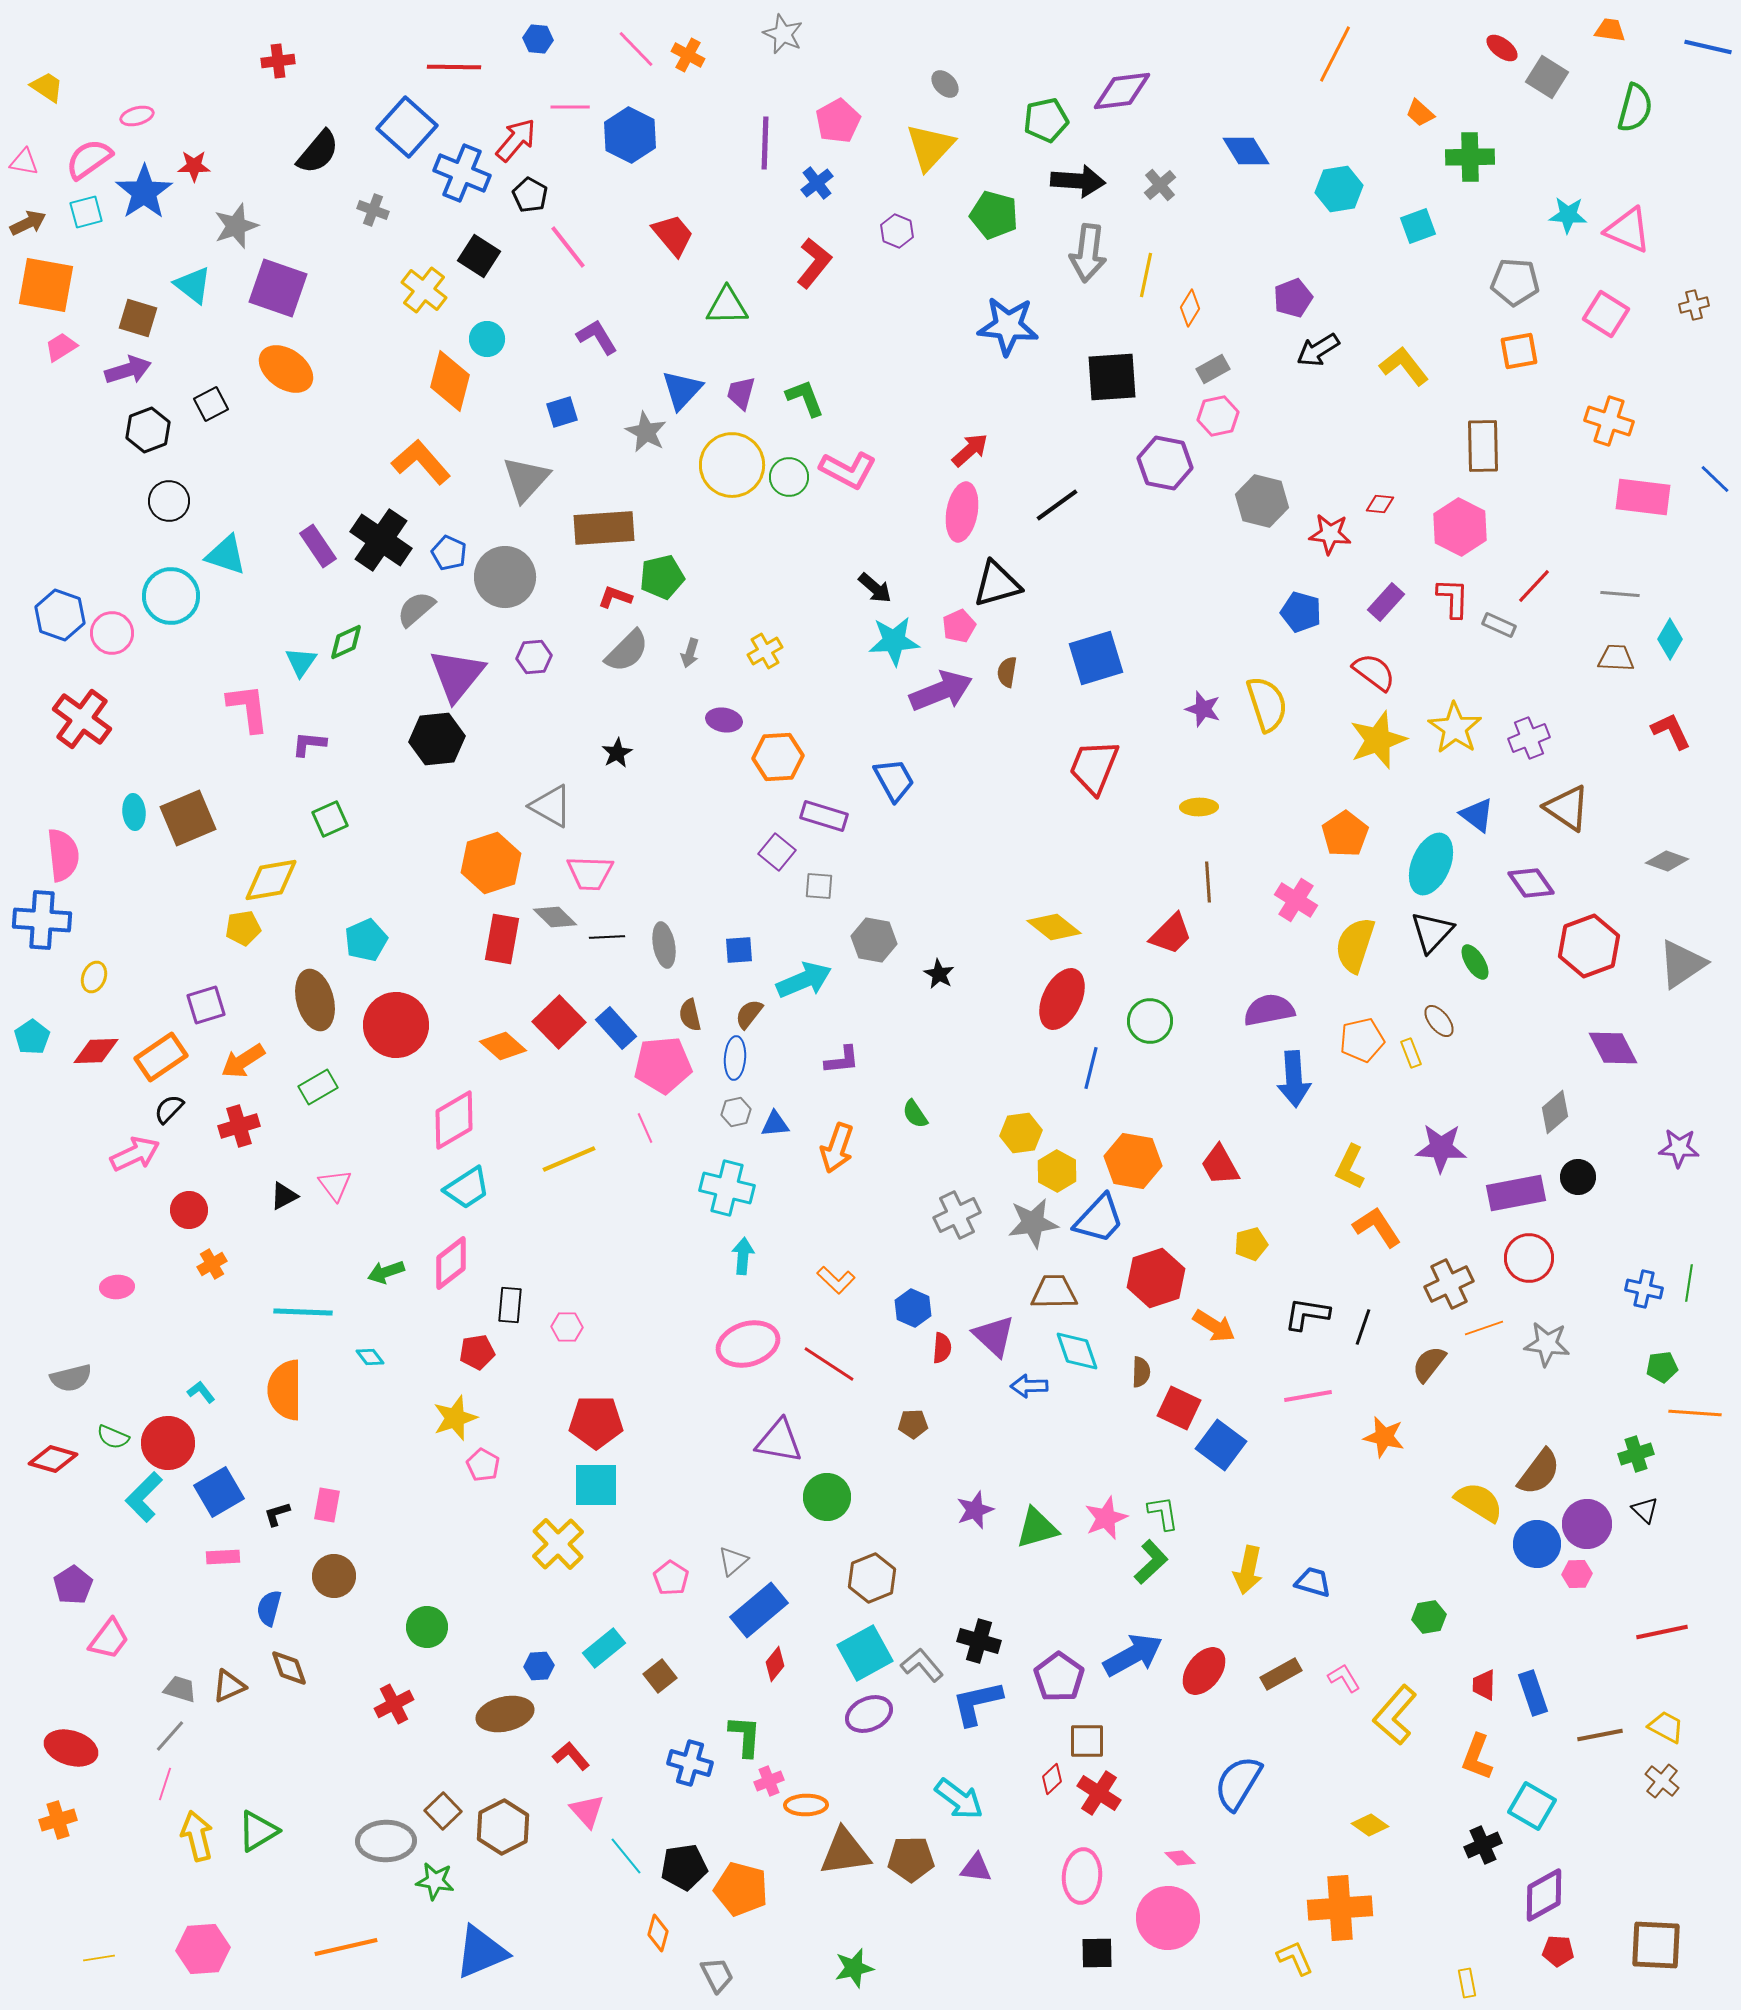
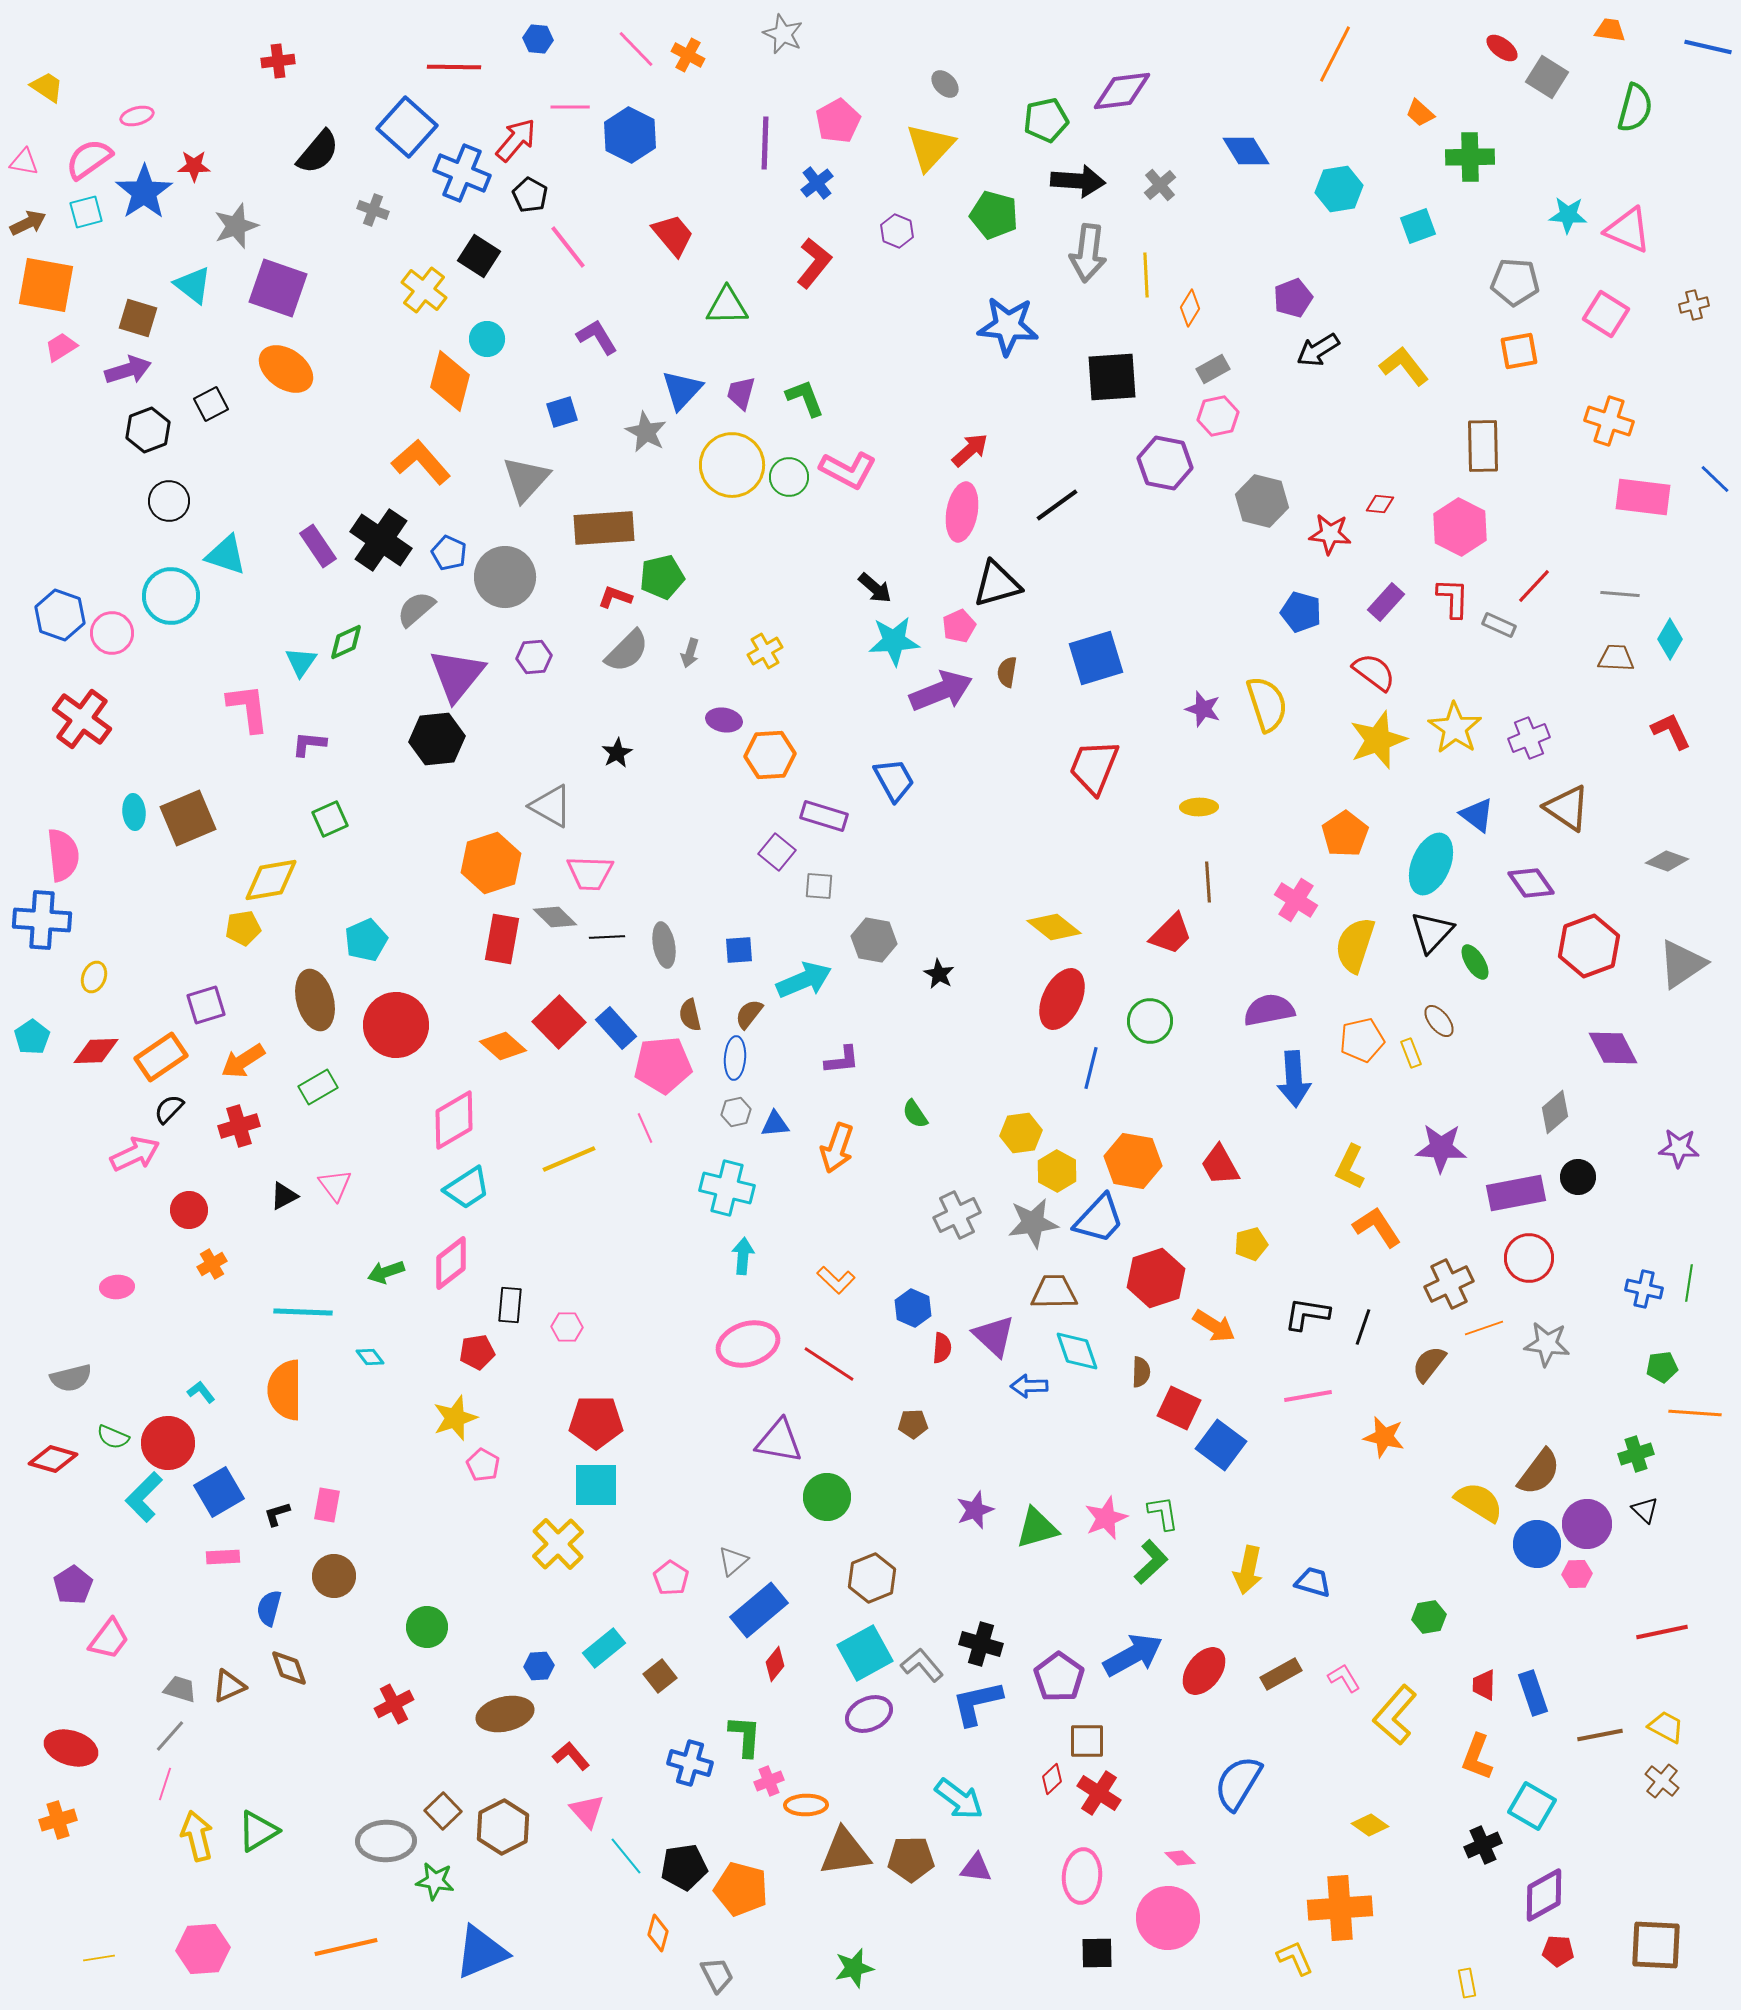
yellow line at (1146, 275): rotated 15 degrees counterclockwise
orange hexagon at (778, 757): moved 8 px left, 2 px up
black cross at (979, 1641): moved 2 px right, 3 px down
